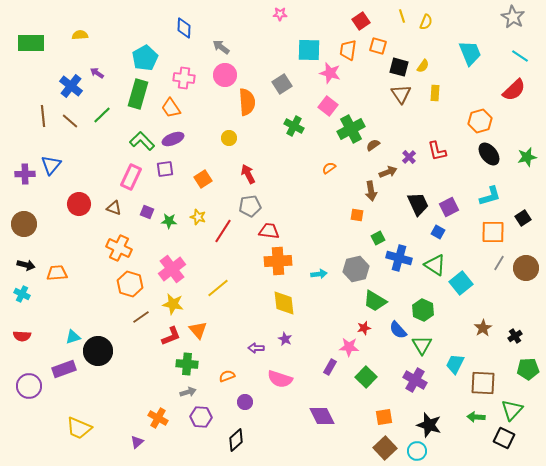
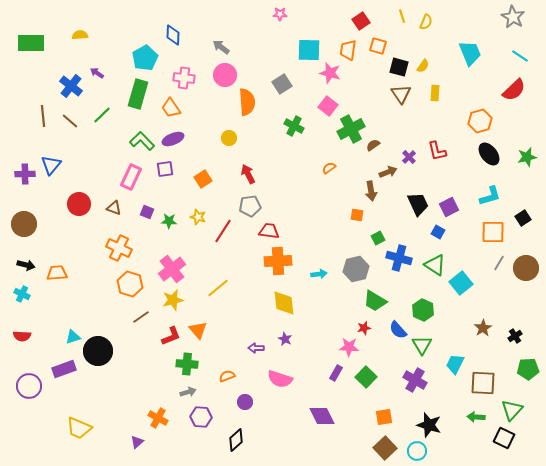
blue diamond at (184, 28): moved 11 px left, 7 px down
yellow star at (173, 304): moved 4 px up; rotated 25 degrees counterclockwise
purple rectangle at (330, 367): moved 6 px right, 6 px down
